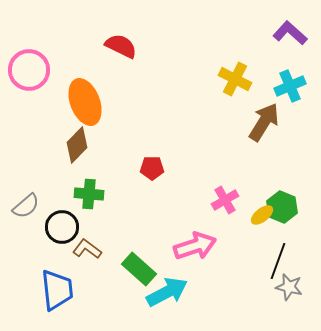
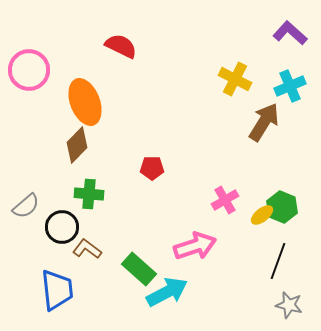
gray star: moved 18 px down
